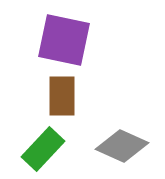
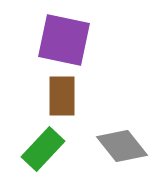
gray diamond: rotated 27 degrees clockwise
